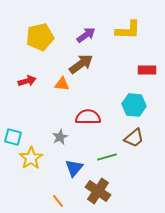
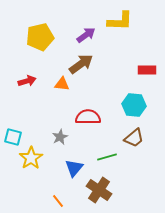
yellow L-shape: moved 8 px left, 9 px up
brown cross: moved 1 px right, 1 px up
